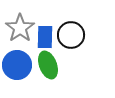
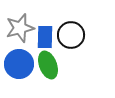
gray star: rotated 20 degrees clockwise
blue circle: moved 2 px right, 1 px up
